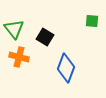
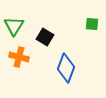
green square: moved 3 px down
green triangle: moved 3 px up; rotated 10 degrees clockwise
